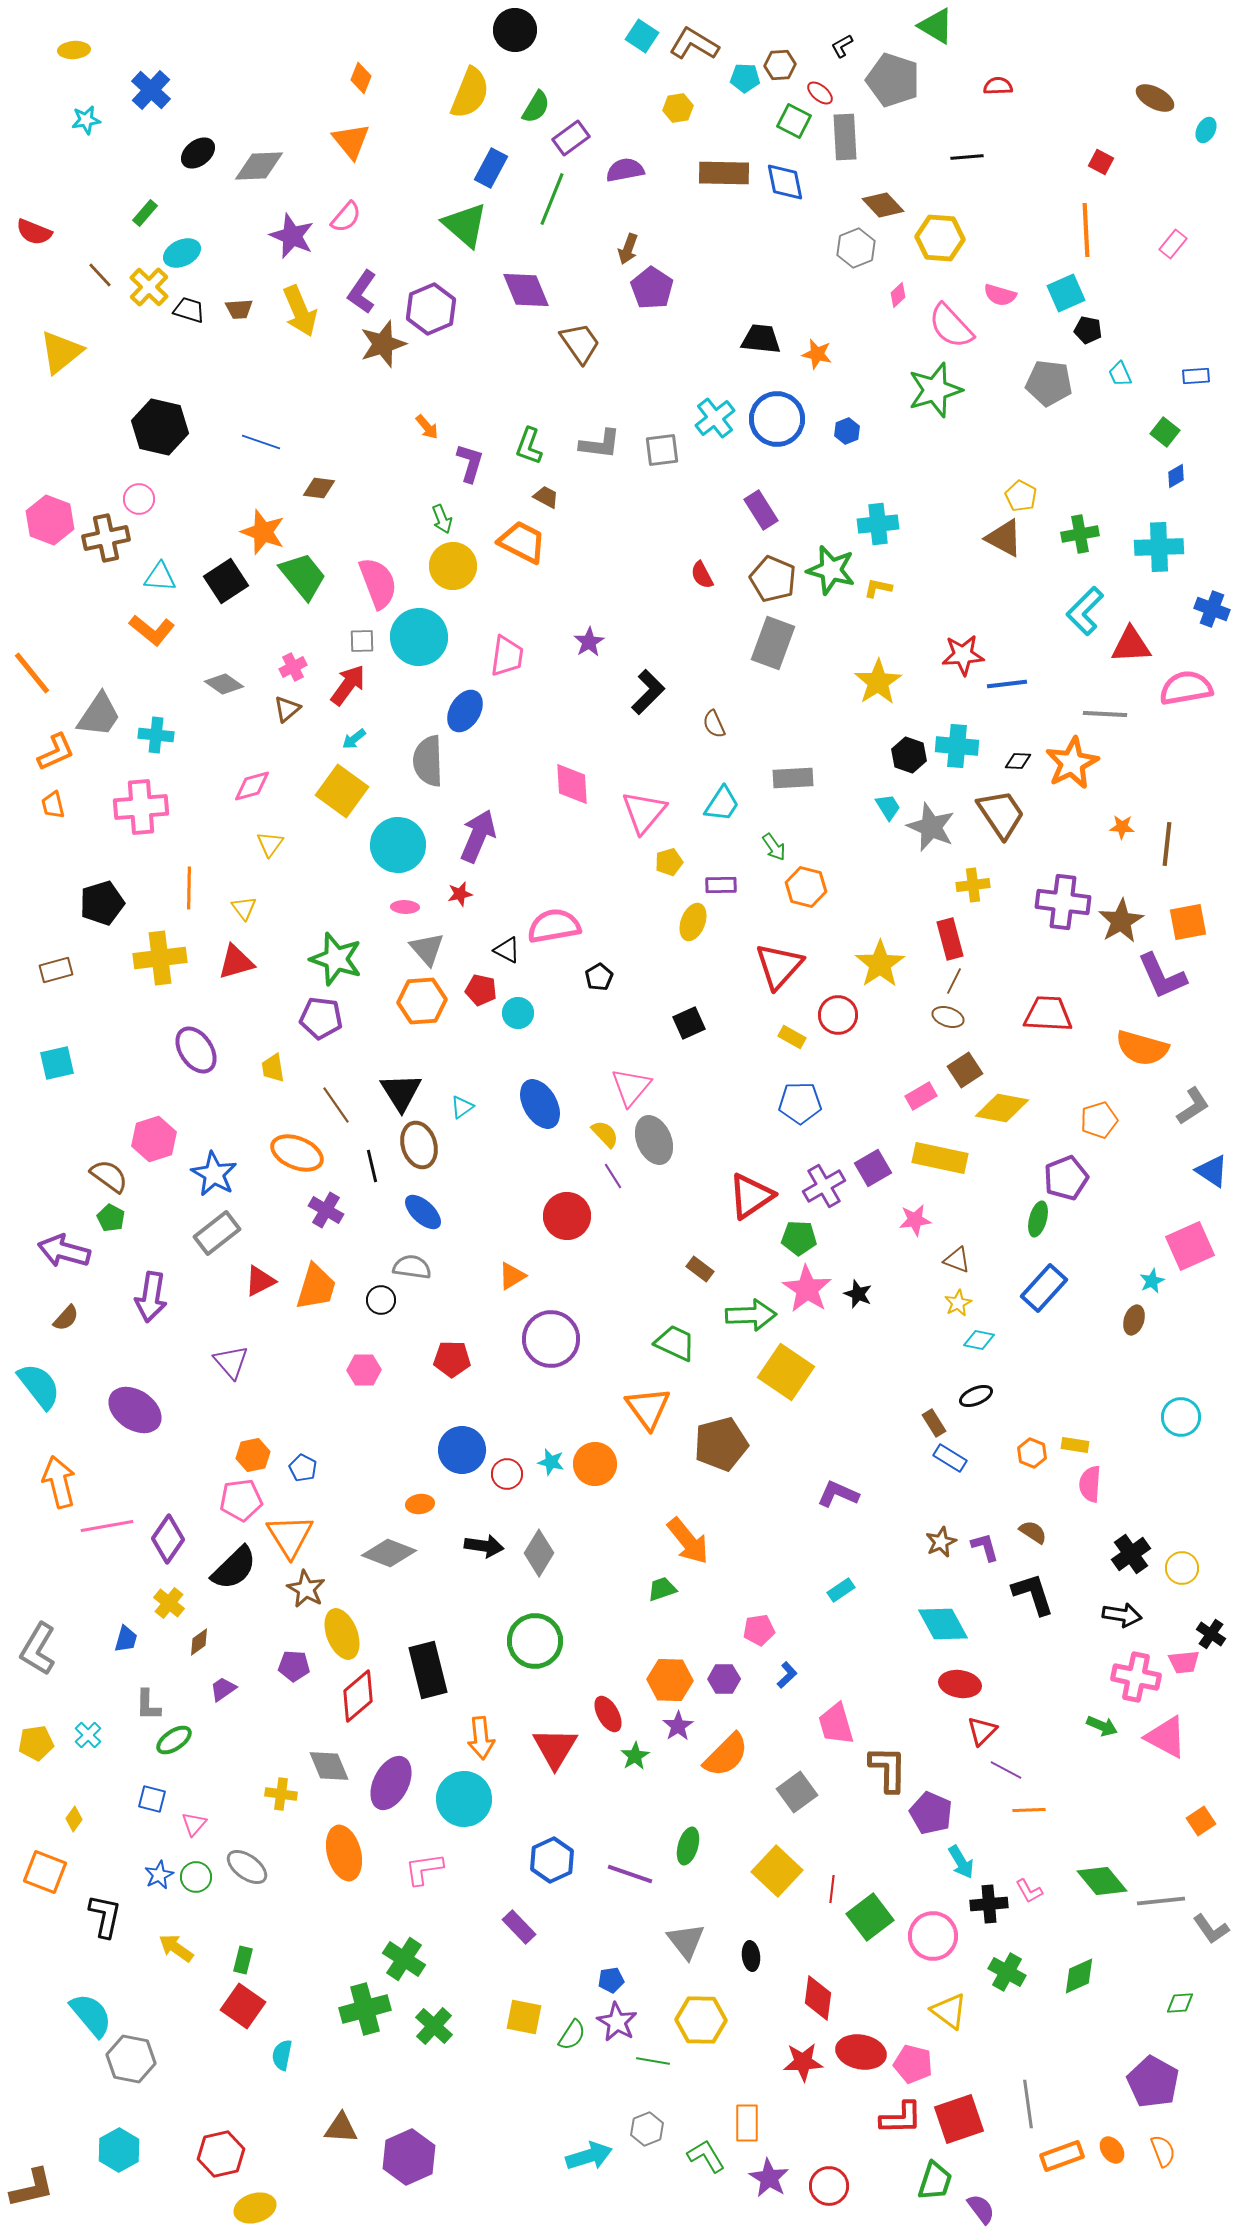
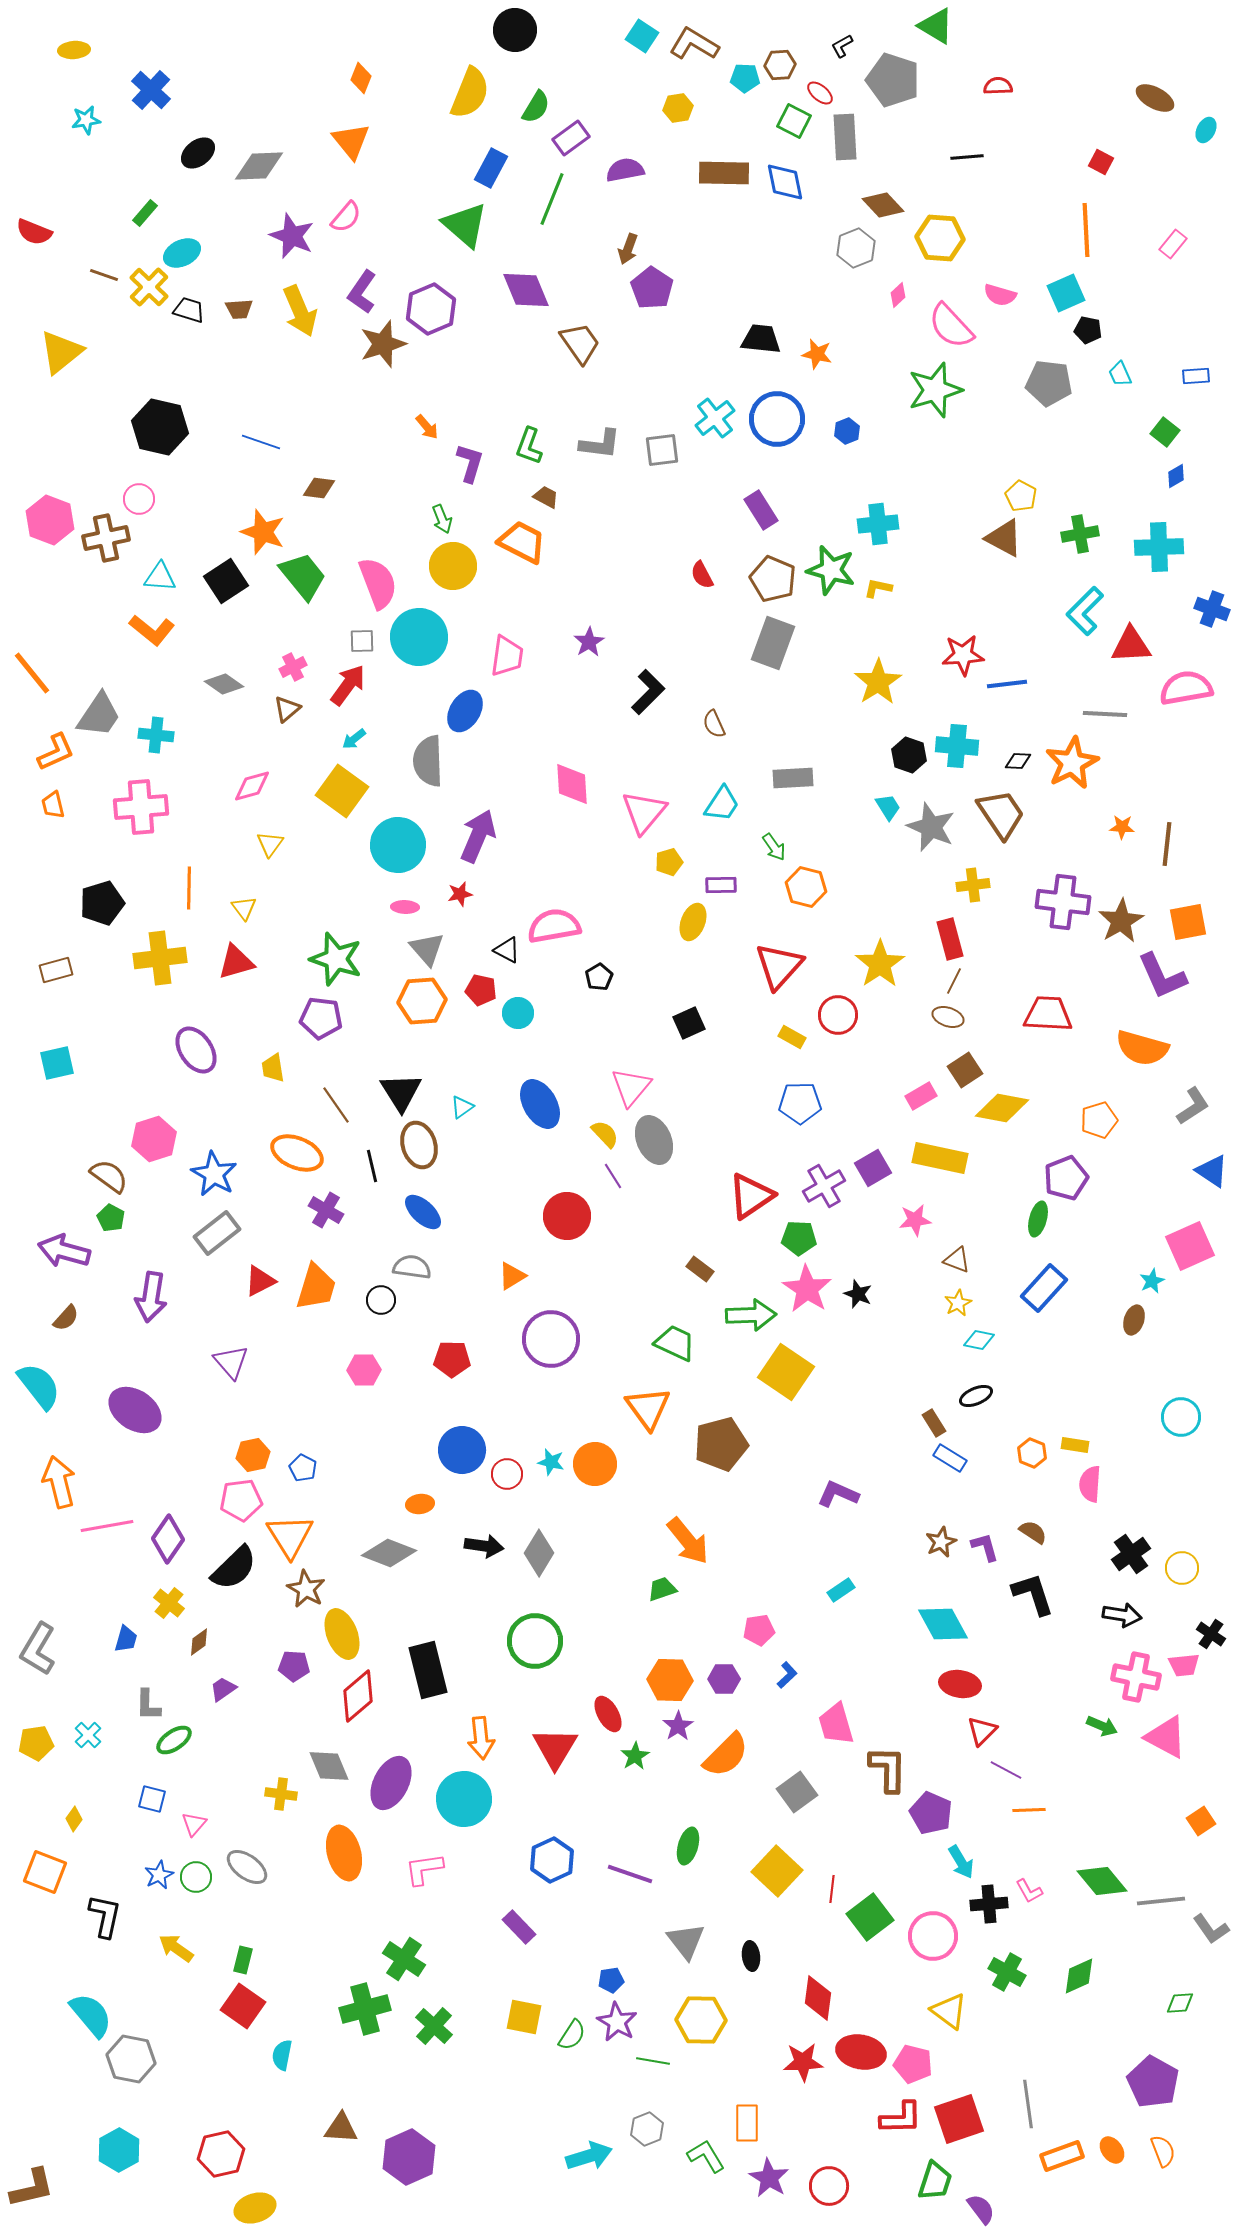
brown line at (100, 275): moved 4 px right; rotated 28 degrees counterclockwise
pink trapezoid at (1184, 1662): moved 3 px down
